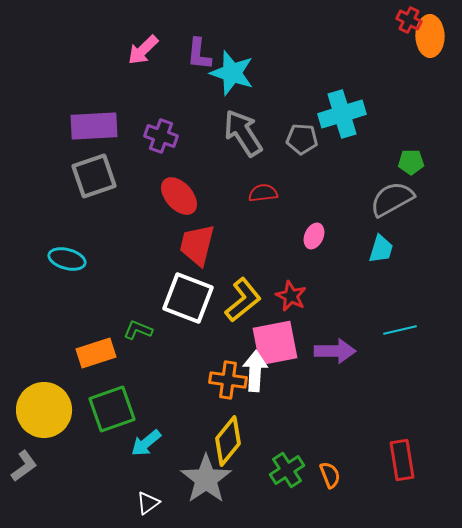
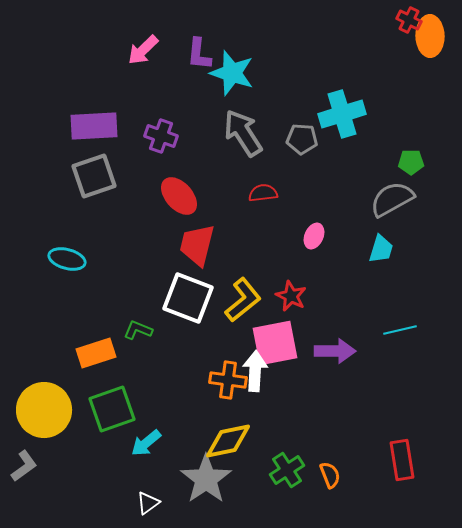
yellow diamond: rotated 39 degrees clockwise
